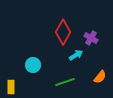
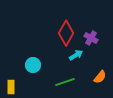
red diamond: moved 3 px right, 1 px down
